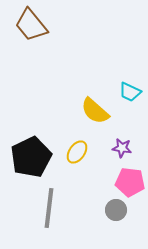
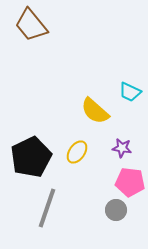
gray line: moved 2 px left; rotated 12 degrees clockwise
